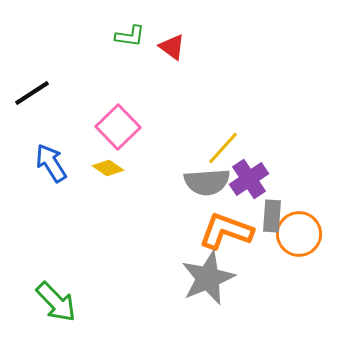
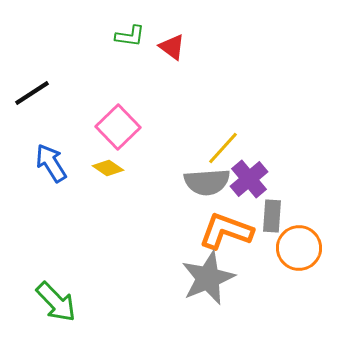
purple cross: rotated 6 degrees counterclockwise
orange circle: moved 14 px down
